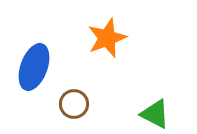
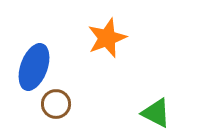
brown circle: moved 18 px left
green triangle: moved 1 px right, 1 px up
